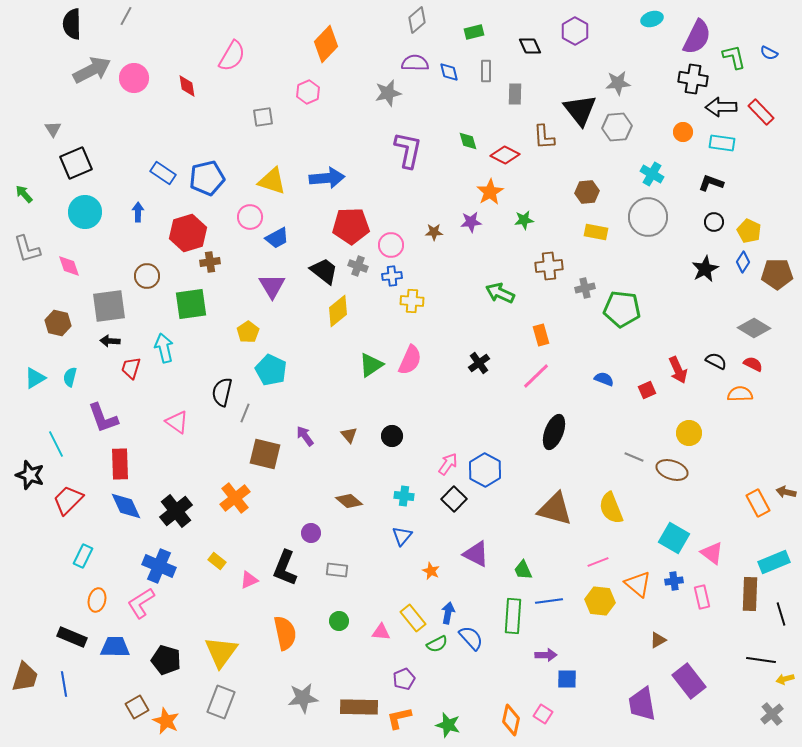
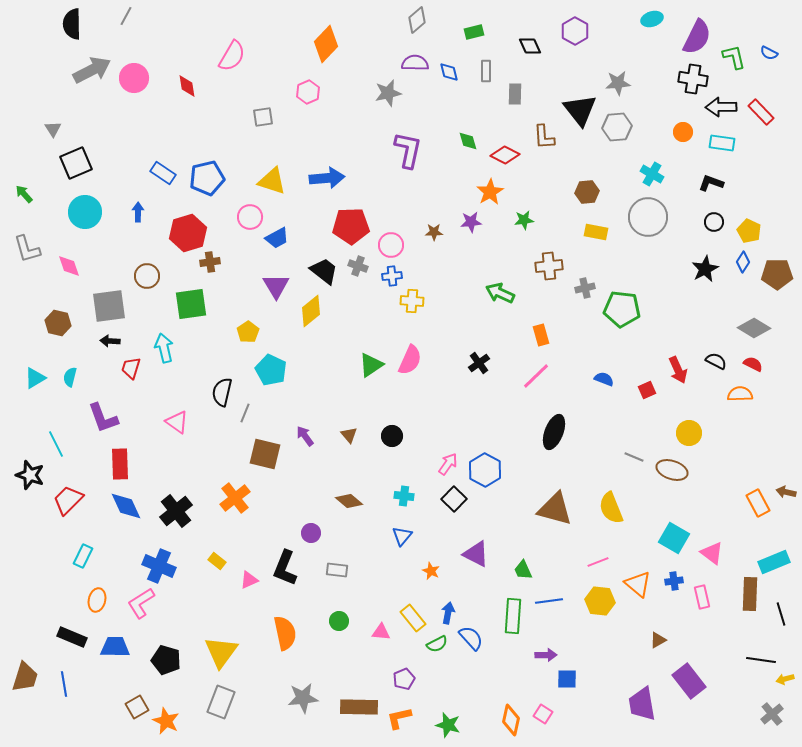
purple triangle at (272, 286): moved 4 px right
yellow diamond at (338, 311): moved 27 px left
